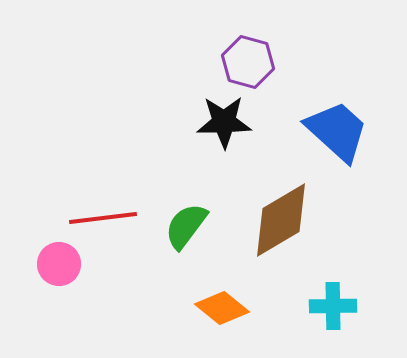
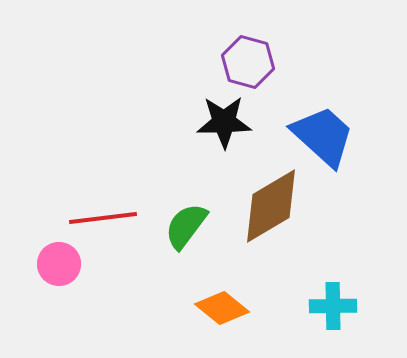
blue trapezoid: moved 14 px left, 5 px down
brown diamond: moved 10 px left, 14 px up
